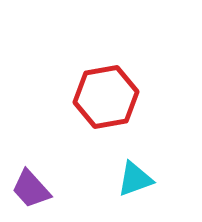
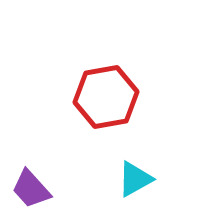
cyan triangle: rotated 9 degrees counterclockwise
